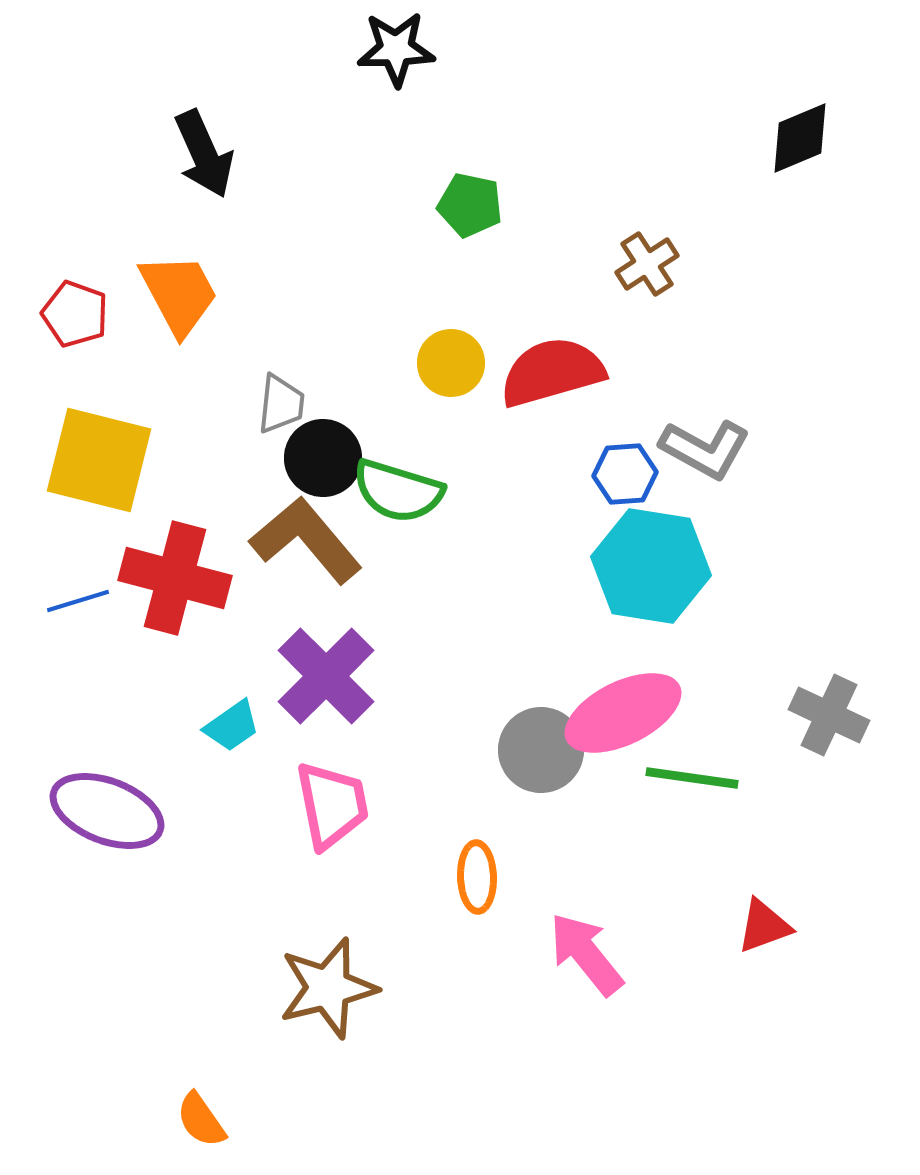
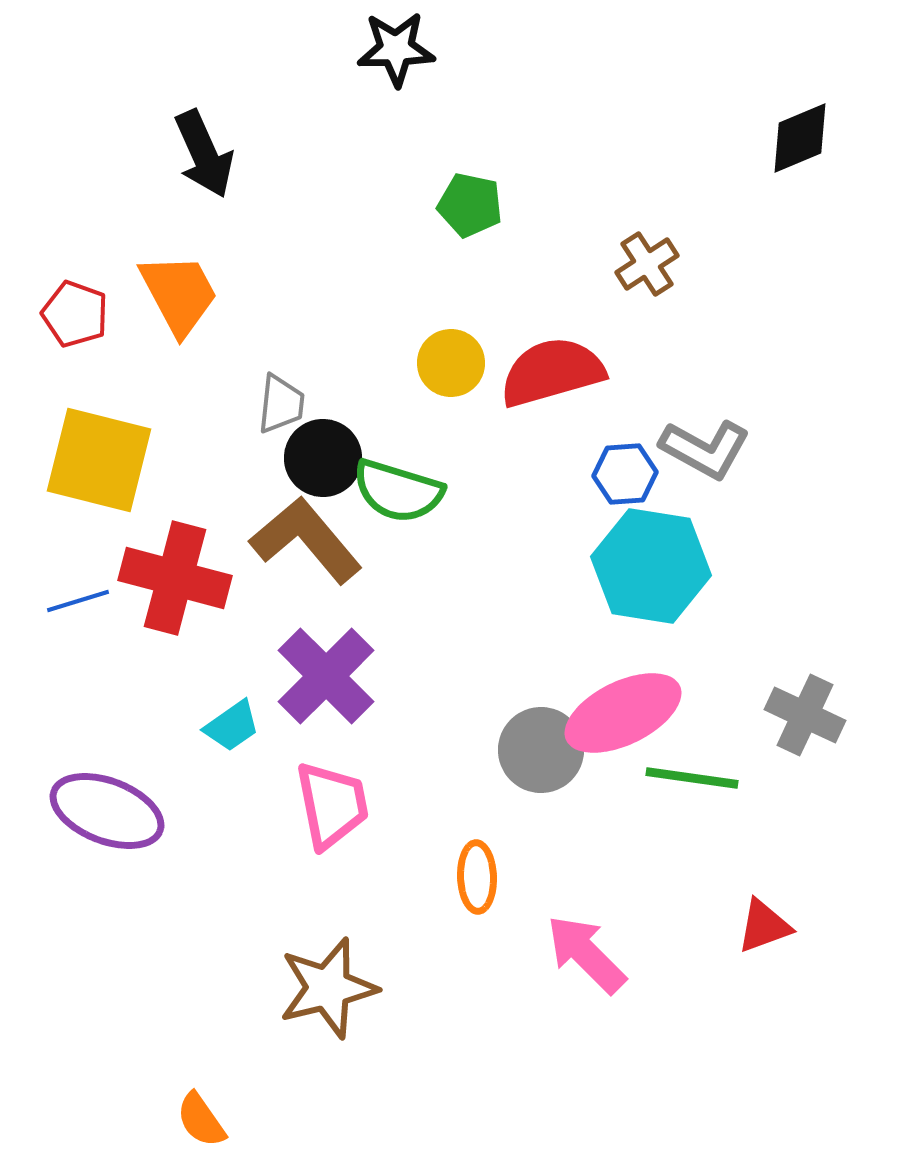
gray cross: moved 24 px left
pink arrow: rotated 6 degrees counterclockwise
